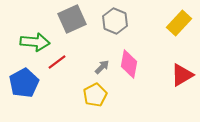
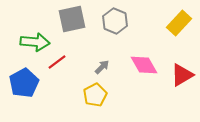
gray square: rotated 12 degrees clockwise
pink diamond: moved 15 px right, 1 px down; rotated 40 degrees counterclockwise
